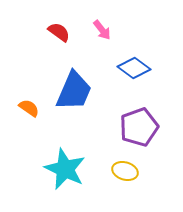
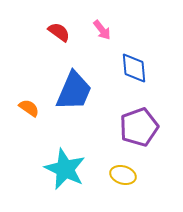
blue diamond: rotated 48 degrees clockwise
yellow ellipse: moved 2 px left, 4 px down
